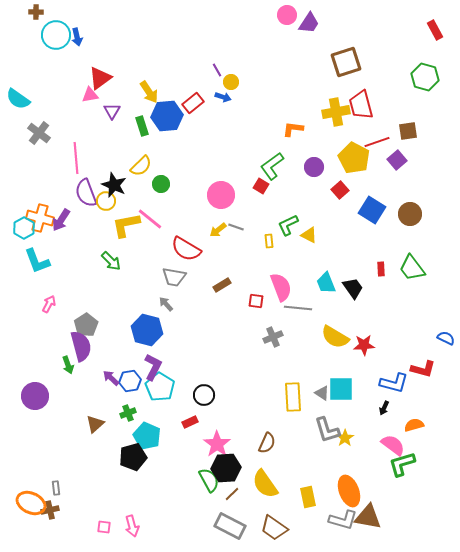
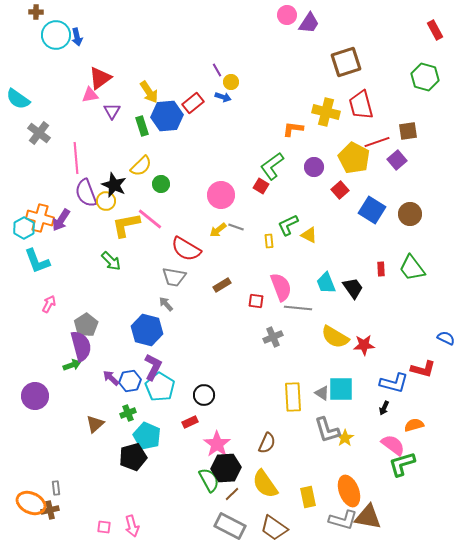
yellow cross at (336, 112): moved 10 px left; rotated 24 degrees clockwise
green arrow at (68, 365): moved 4 px right; rotated 90 degrees counterclockwise
